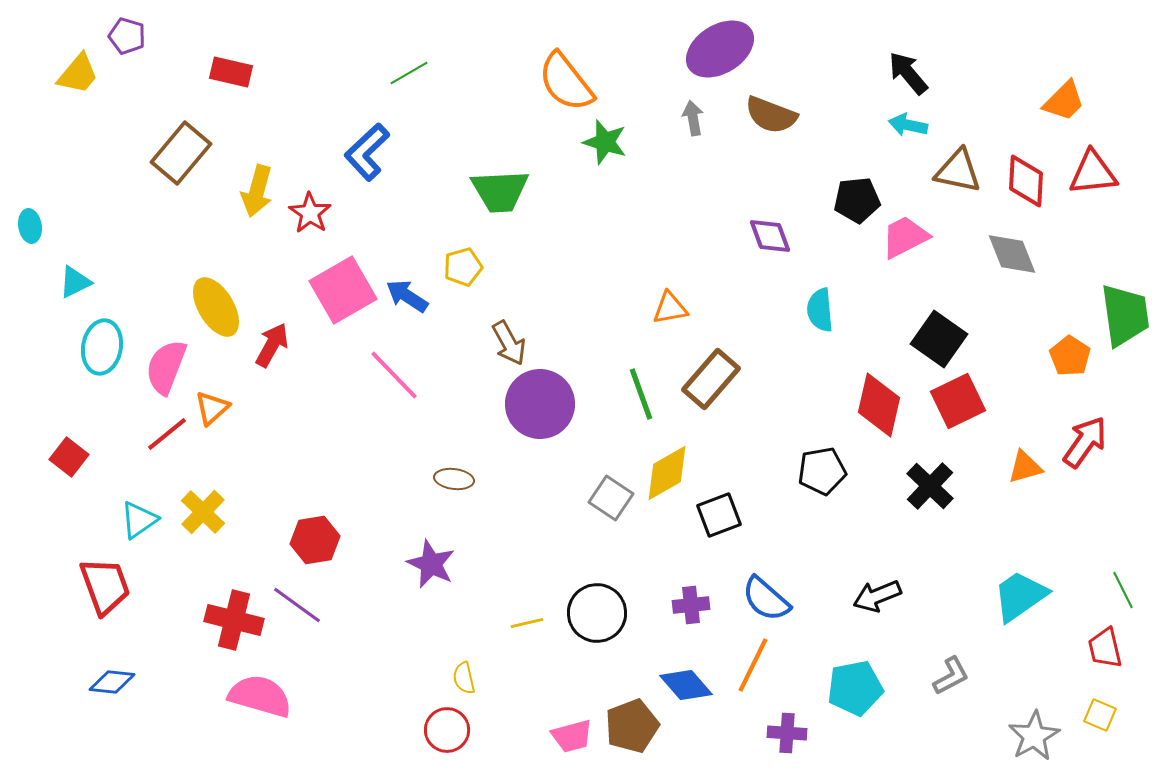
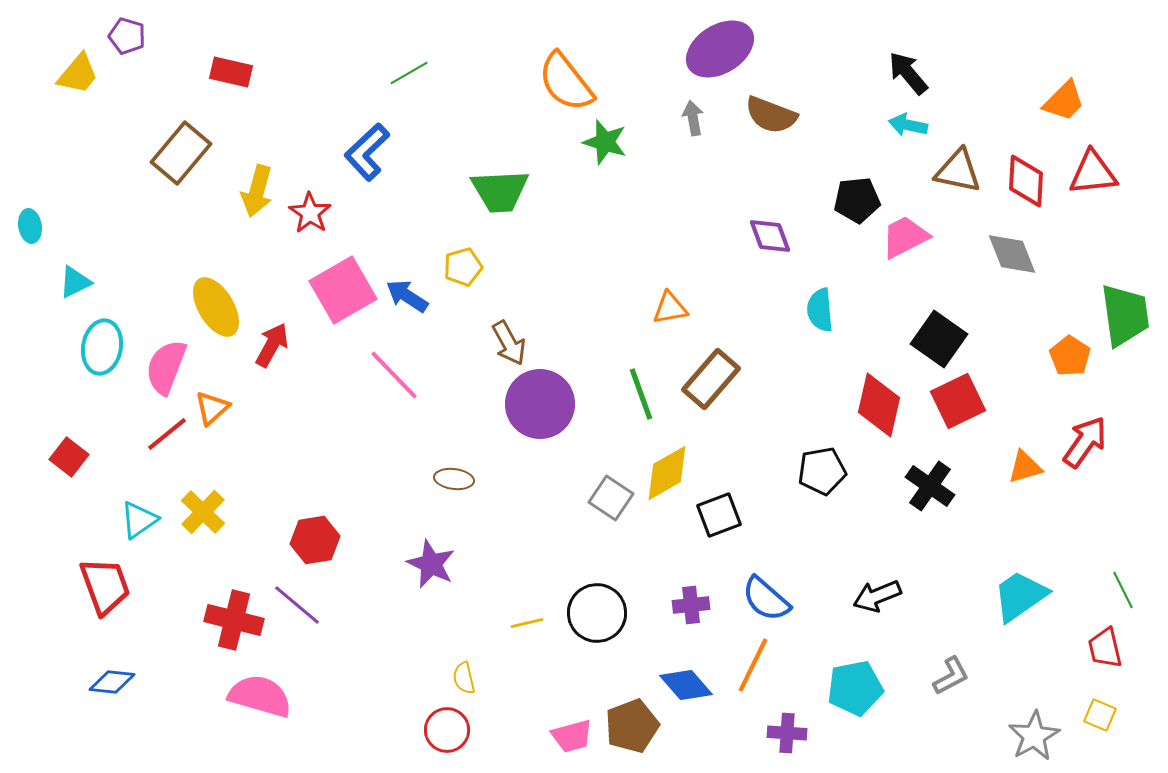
black cross at (930, 486): rotated 9 degrees counterclockwise
purple line at (297, 605): rotated 4 degrees clockwise
